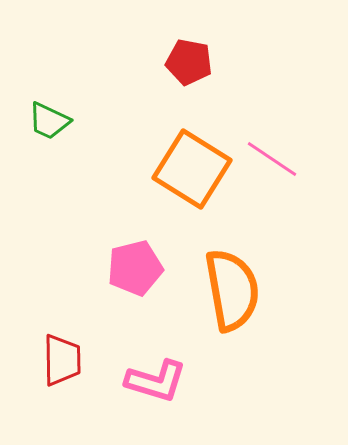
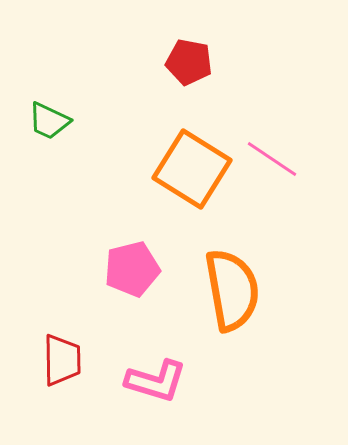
pink pentagon: moved 3 px left, 1 px down
